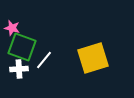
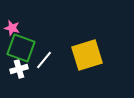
green square: moved 1 px left, 1 px down
yellow square: moved 6 px left, 3 px up
white cross: rotated 12 degrees counterclockwise
